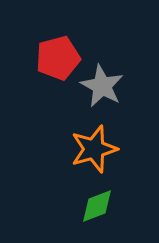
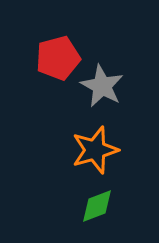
orange star: moved 1 px right, 1 px down
